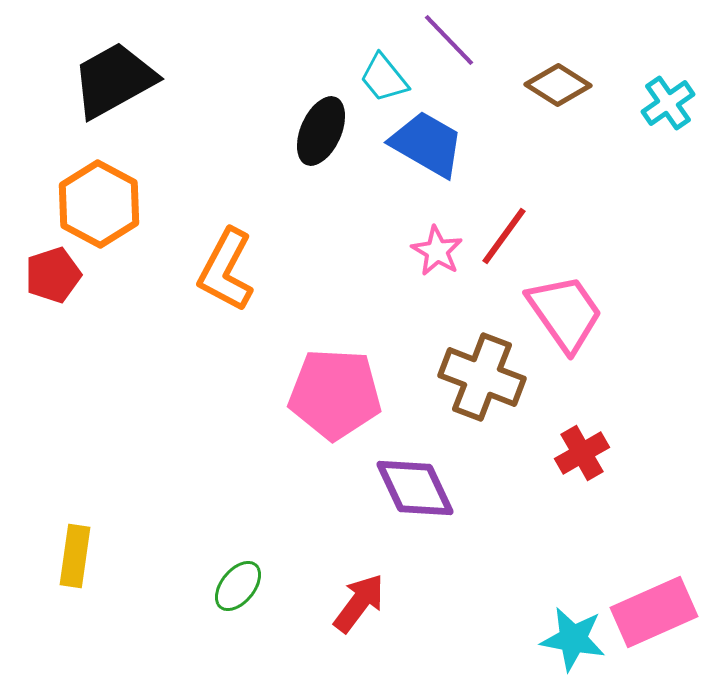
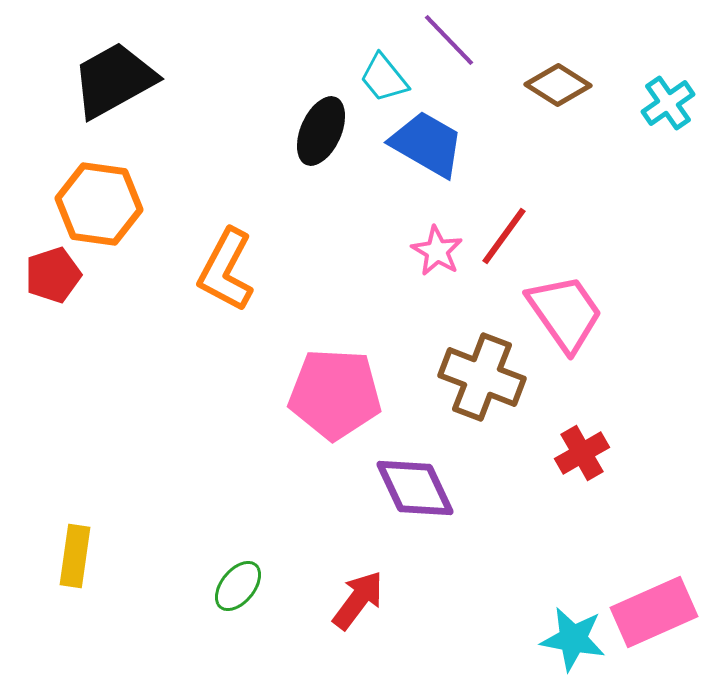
orange hexagon: rotated 20 degrees counterclockwise
red arrow: moved 1 px left, 3 px up
